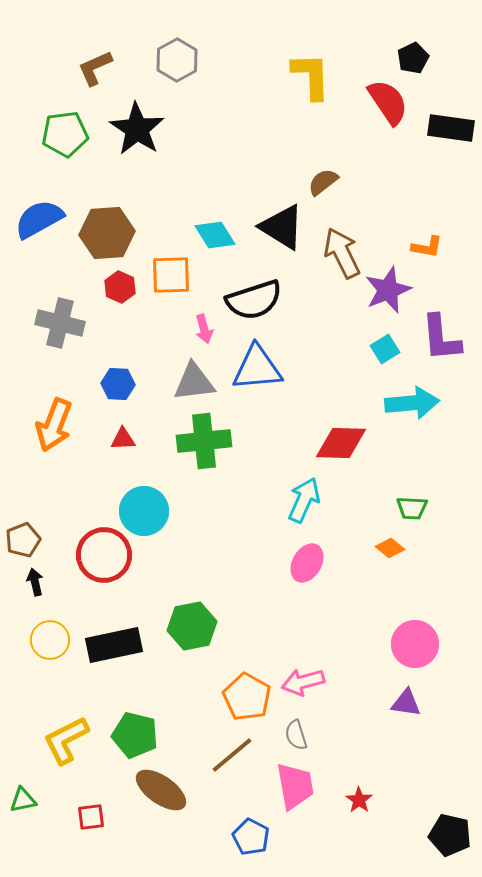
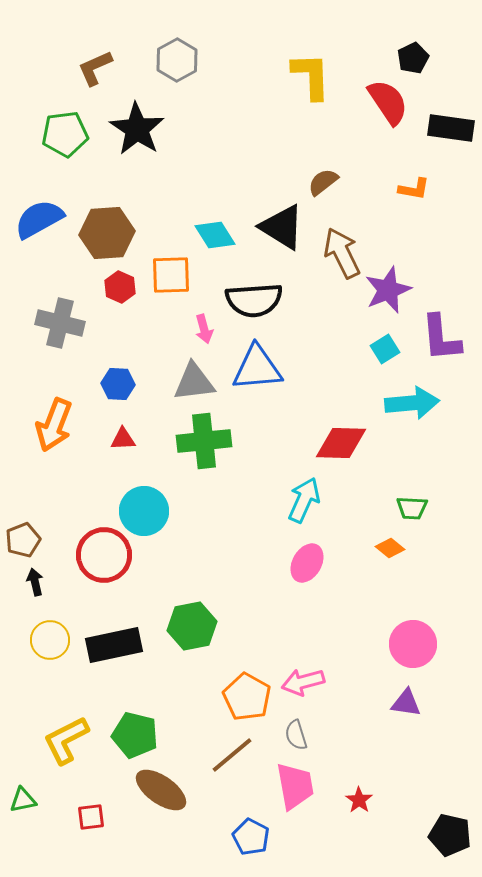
orange L-shape at (427, 247): moved 13 px left, 58 px up
black semicircle at (254, 300): rotated 14 degrees clockwise
pink circle at (415, 644): moved 2 px left
